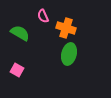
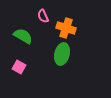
green semicircle: moved 3 px right, 3 px down
green ellipse: moved 7 px left
pink square: moved 2 px right, 3 px up
